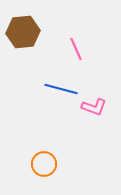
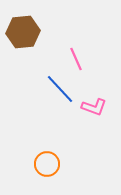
pink line: moved 10 px down
blue line: moved 1 px left; rotated 32 degrees clockwise
orange circle: moved 3 px right
